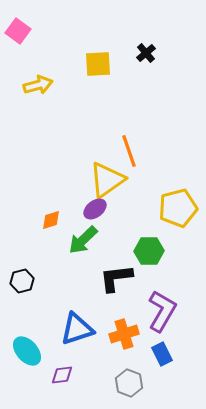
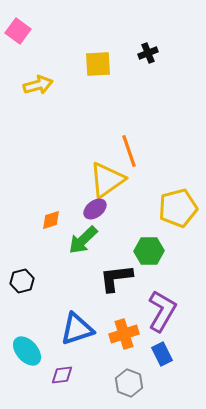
black cross: moved 2 px right; rotated 18 degrees clockwise
